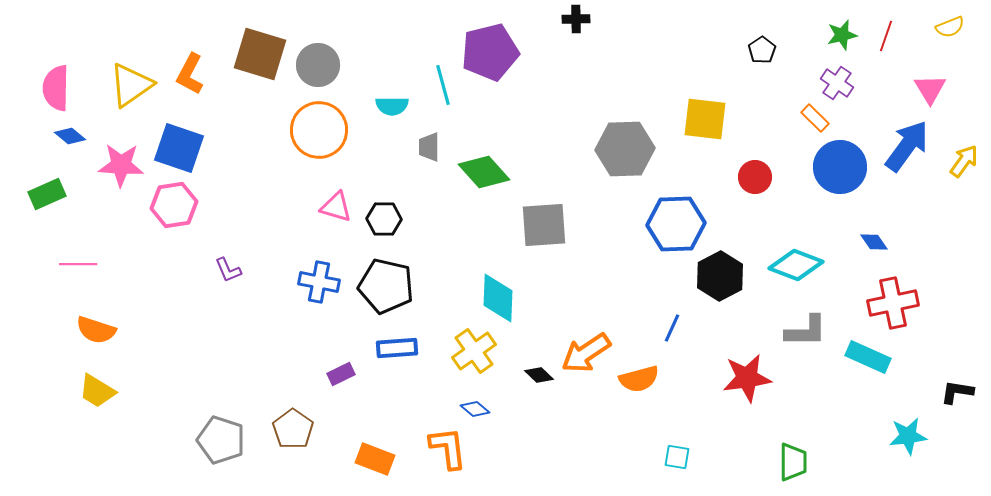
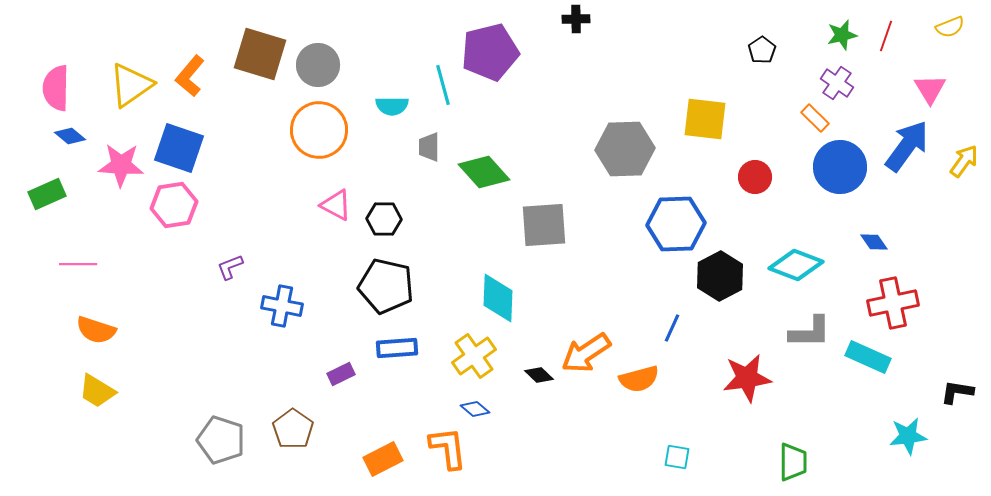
orange L-shape at (190, 74): moved 2 px down; rotated 12 degrees clockwise
pink triangle at (336, 207): moved 2 px up; rotated 12 degrees clockwise
purple L-shape at (228, 270): moved 2 px right, 3 px up; rotated 92 degrees clockwise
blue cross at (319, 282): moved 37 px left, 24 px down
gray L-shape at (806, 331): moved 4 px right, 1 px down
yellow cross at (474, 351): moved 5 px down
orange rectangle at (375, 459): moved 8 px right; rotated 48 degrees counterclockwise
